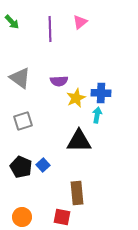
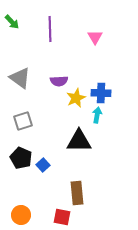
pink triangle: moved 15 px right, 15 px down; rotated 21 degrees counterclockwise
black pentagon: moved 9 px up
orange circle: moved 1 px left, 2 px up
